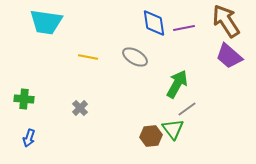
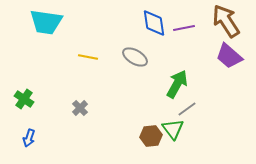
green cross: rotated 30 degrees clockwise
